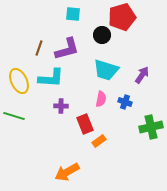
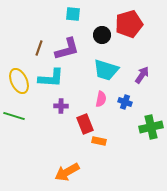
red pentagon: moved 7 px right, 7 px down
orange rectangle: rotated 48 degrees clockwise
